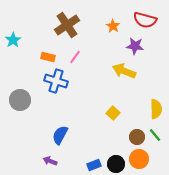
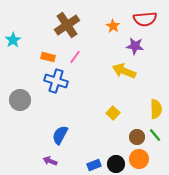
red semicircle: moved 1 px up; rotated 20 degrees counterclockwise
